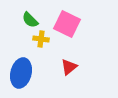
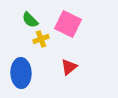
pink square: moved 1 px right
yellow cross: rotated 28 degrees counterclockwise
blue ellipse: rotated 16 degrees counterclockwise
